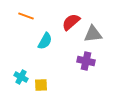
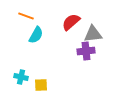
cyan semicircle: moved 9 px left, 6 px up
purple cross: moved 10 px up; rotated 18 degrees counterclockwise
cyan cross: rotated 16 degrees counterclockwise
